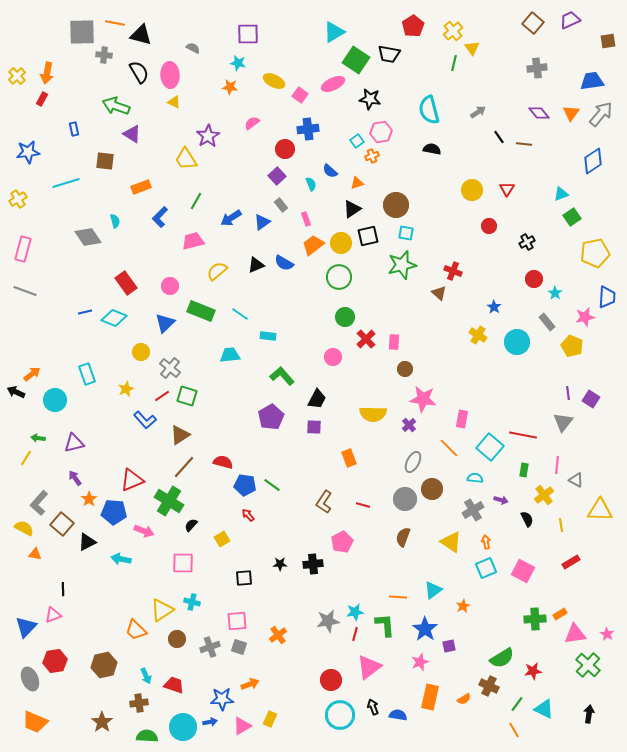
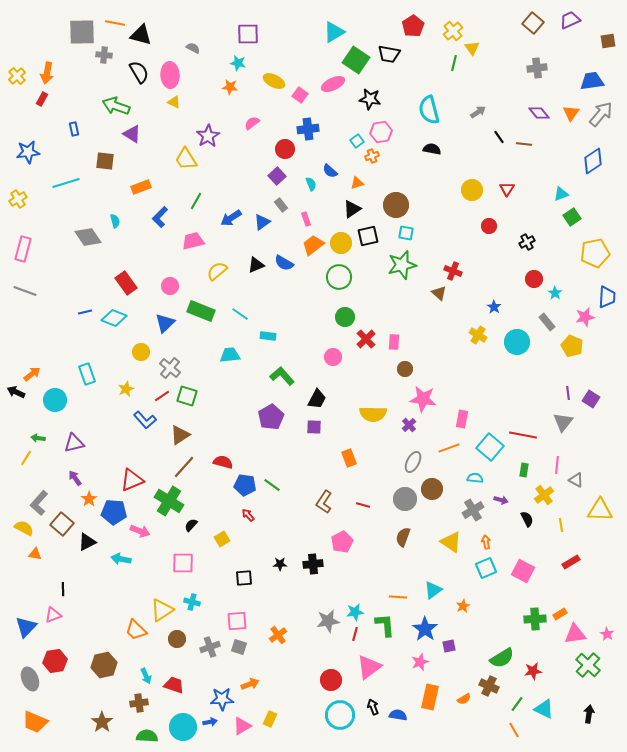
orange line at (449, 448): rotated 65 degrees counterclockwise
pink arrow at (144, 531): moved 4 px left
